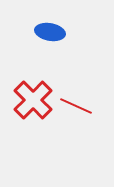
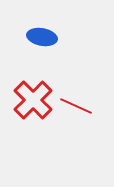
blue ellipse: moved 8 px left, 5 px down
